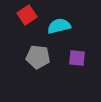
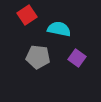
cyan semicircle: moved 3 px down; rotated 25 degrees clockwise
purple square: rotated 30 degrees clockwise
